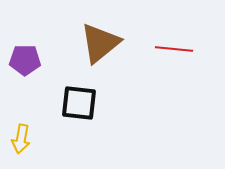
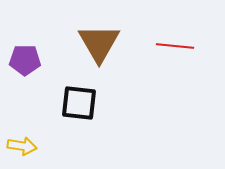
brown triangle: moved 1 px left; rotated 21 degrees counterclockwise
red line: moved 1 px right, 3 px up
yellow arrow: moved 1 px right, 7 px down; rotated 92 degrees counterclockwise
